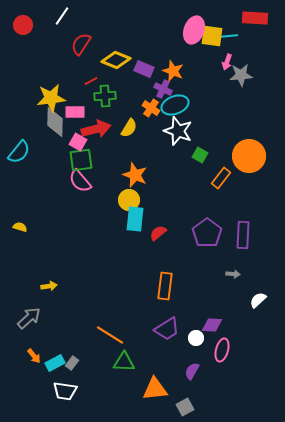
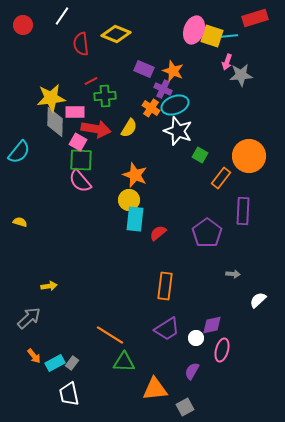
red rectangle at (255, 18): rotated 20 degrees counterclockwise
yellow square at (212, 36): rotated 10 degrees clockwise
red semicircle at (81, 44): rotated 40 degrees counterclockwise
yellow diamond at (116, 60): moved 26 px up
red arrow at (96, 129): rotated 24 degrees clockwise
green square at (81, 160): rotated 10 degrees clockwise
yellow semicircle at (20, 227): moved 5 px up
purple rectangle at (243, 235): moved 24 px up
purple diamond at (212, 325): rotated 15 degrees counterclockwise
white trapezoid at (65, 391): moved 4 px right, 3 px down; rotated 70 degrees clockwise
